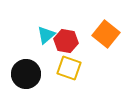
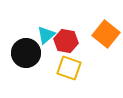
black circle: moved 21 px up
